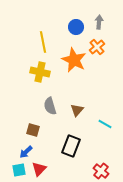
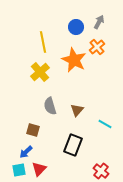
gray arrow: rotated 24 degrees clockwise
yellow cross: rotated 36 degrees clockwise
black rectangle: moved 2 px right, 1 px up
